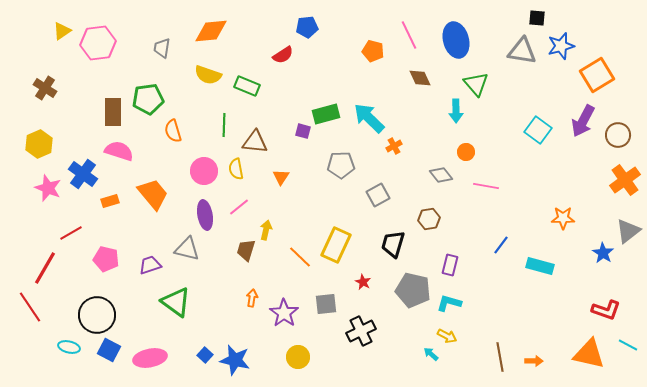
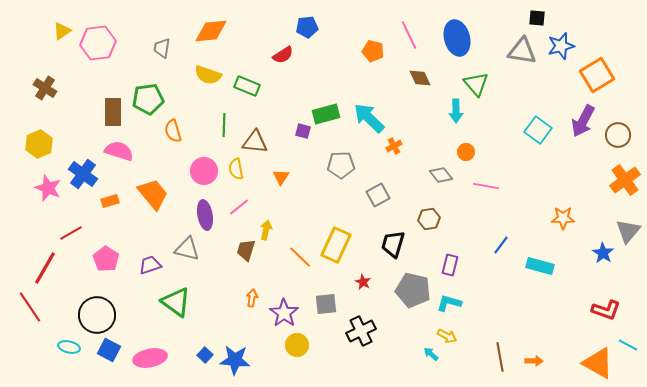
blue ellipse at (456, 40): moved 1 px right, 2 px up
gray triangle at (628, 231): rotated 12 degrees counterclockwise
pink pentagon at (106, 259): rotated 20 degrees clockwise
orange triangle at (589, 354): moved 9 px right, 9 px down; rotated 16 degrees clockwise
yellow circle at (298, 357): moved 1 px left, 12 px up
blue star at (235, 360): rotated 8 degrees counterclockwise
